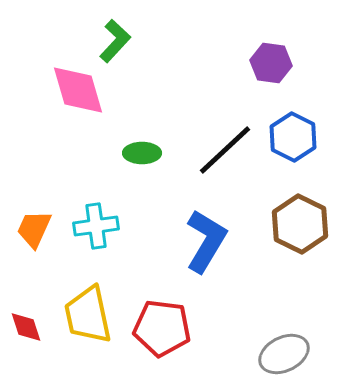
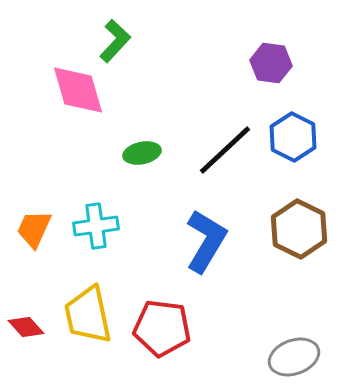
green ellipse: rotated 12 degrees counterclockwise
brown hexagon: moved 1 px left, 5 px down
red diamond: rotated 24 degrees counterclockwise
gray ellipse: moved 10 px right, 3 px down; rotated 6 degrees clockwise
